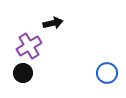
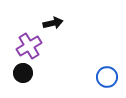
blue circle: moved 4 px down
